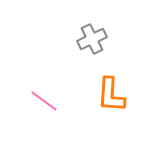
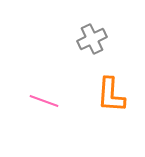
pink line: rotated 16 degrees counterclockwise
